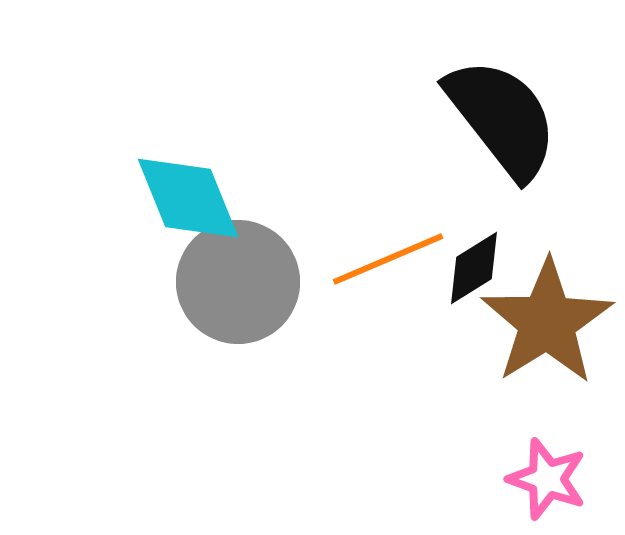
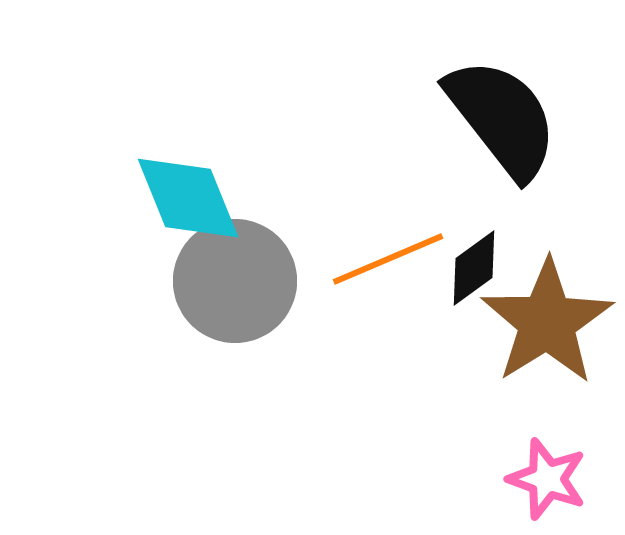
black diamond: rotated 4 degrees counterclockwise
gray circle: moved 3 px left, 1 px up
